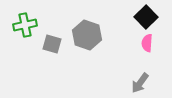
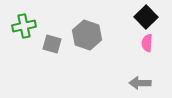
green cross: moved 1 px left, 1 px down
gray arrow: rotated 55 degrees clockwise
